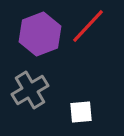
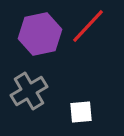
purple hexagon: rotated 9 degrees clockwise
gray cross: moved 1 px left, 1 px down
